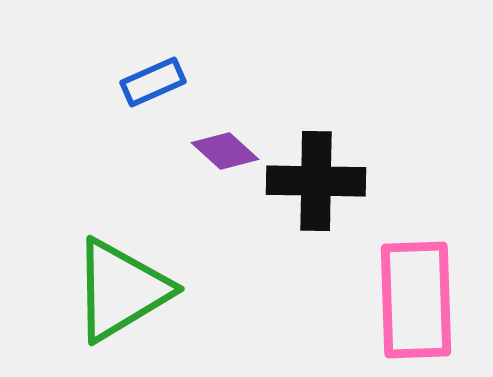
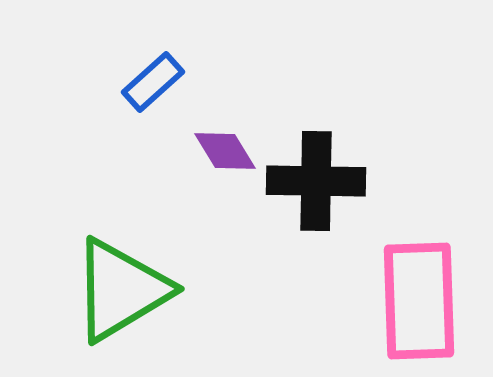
blue rectangle: rotated 18 degrees counterclockwise
purple diamond: rotated 16 degrees clockwise
pink rectangle: moved 3 px right, 1 px down
